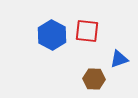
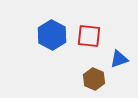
red square: moved 2 px right, 5 px down
brown hexagon: rotated 20 degrees clockwise
